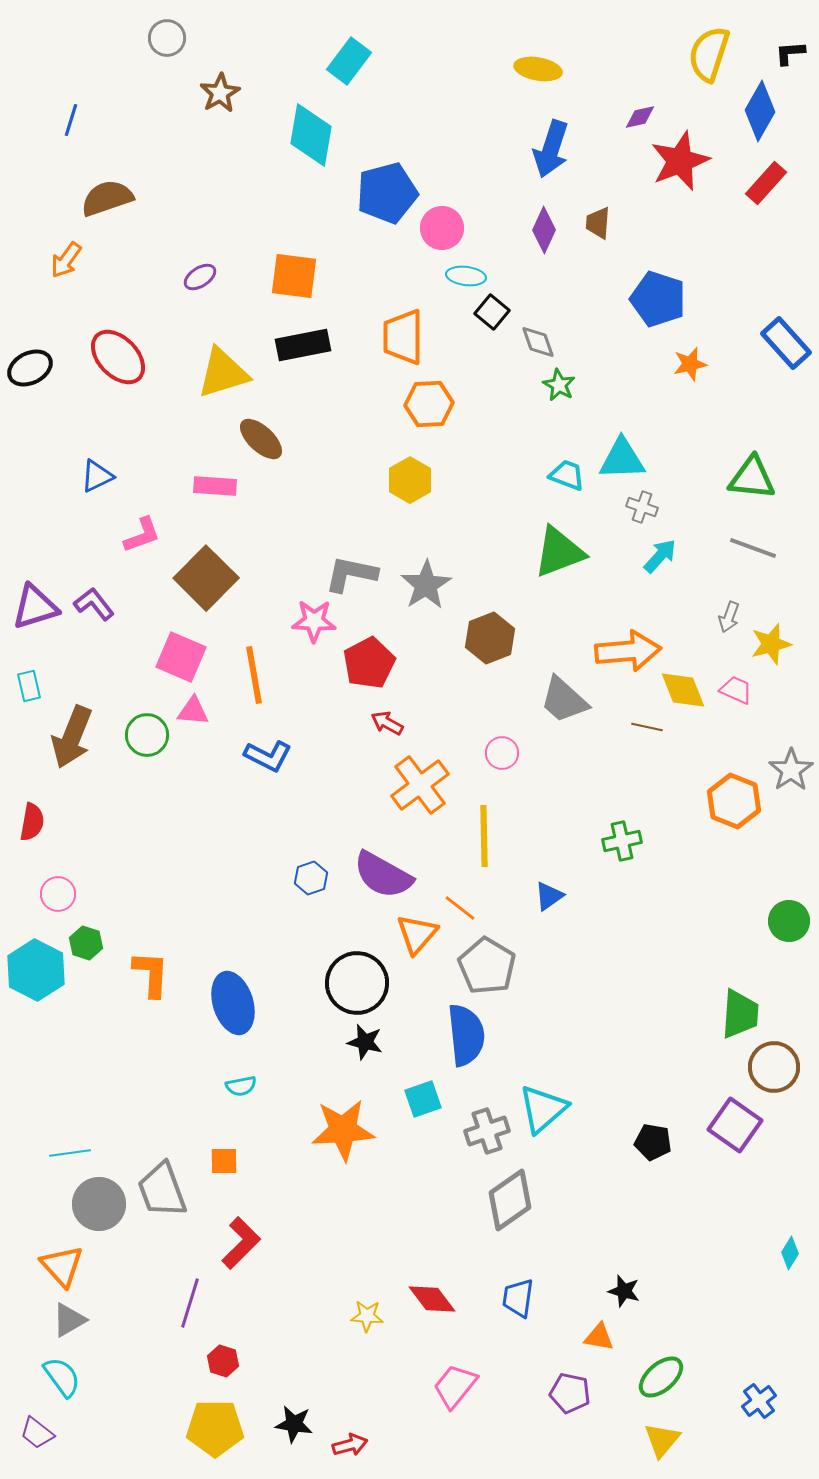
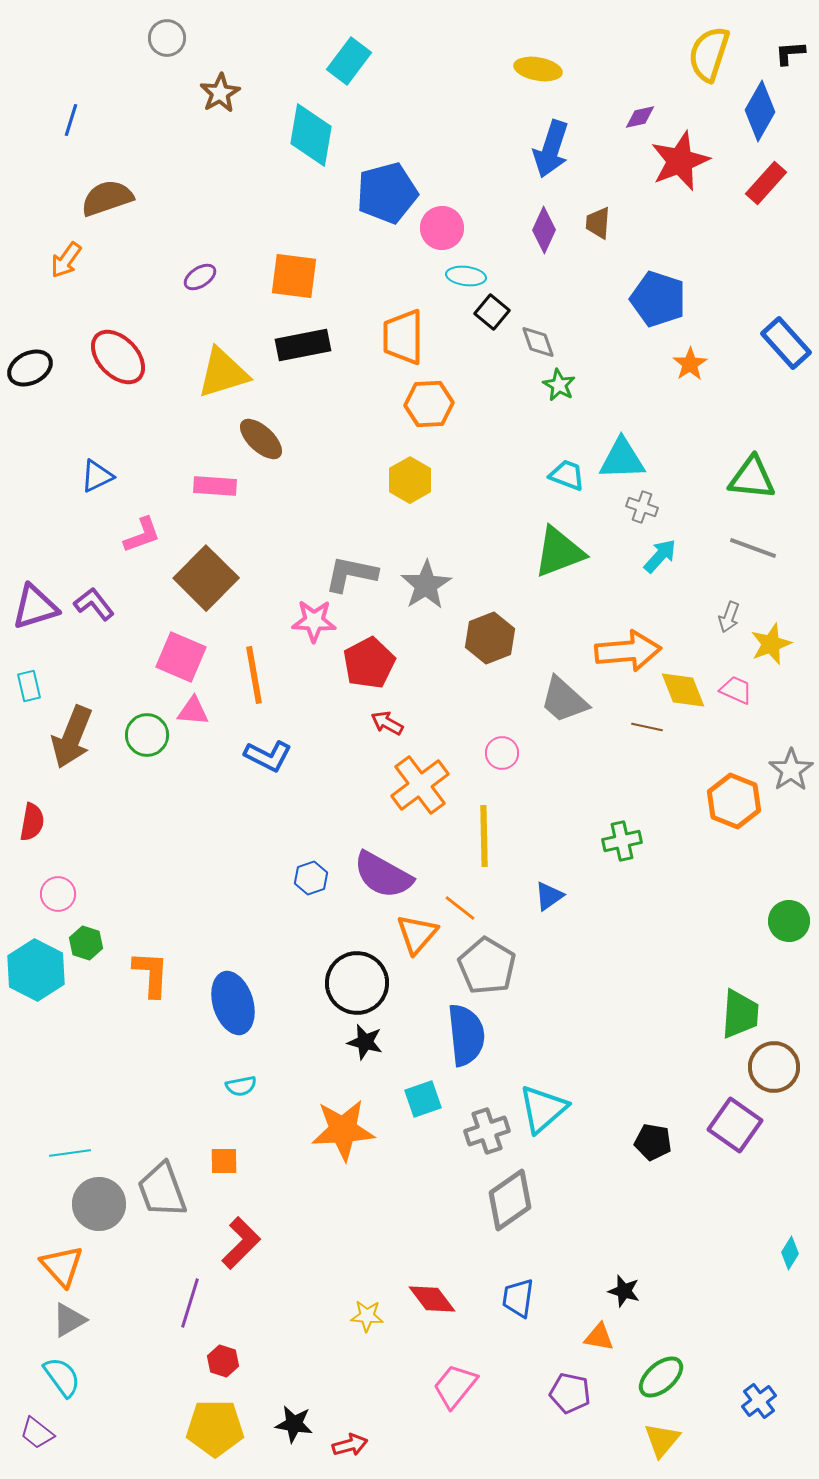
orange star at (690, 364): rotated 20 degrees counterclockwise
yellow star at (771, 644): rotated 6 degrees counterclockwise
